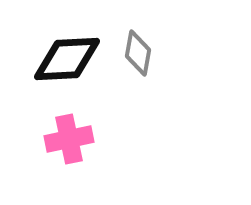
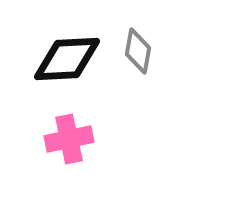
gray diamond: moved 2 px up
